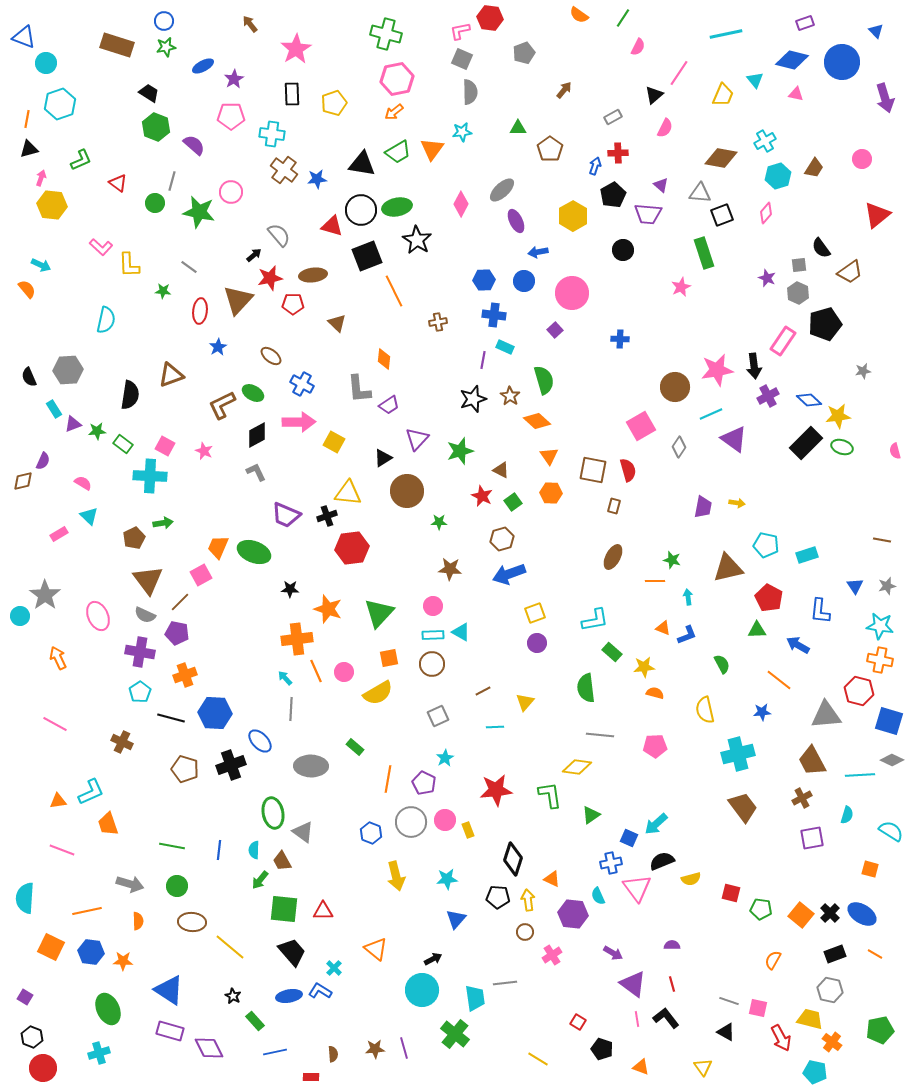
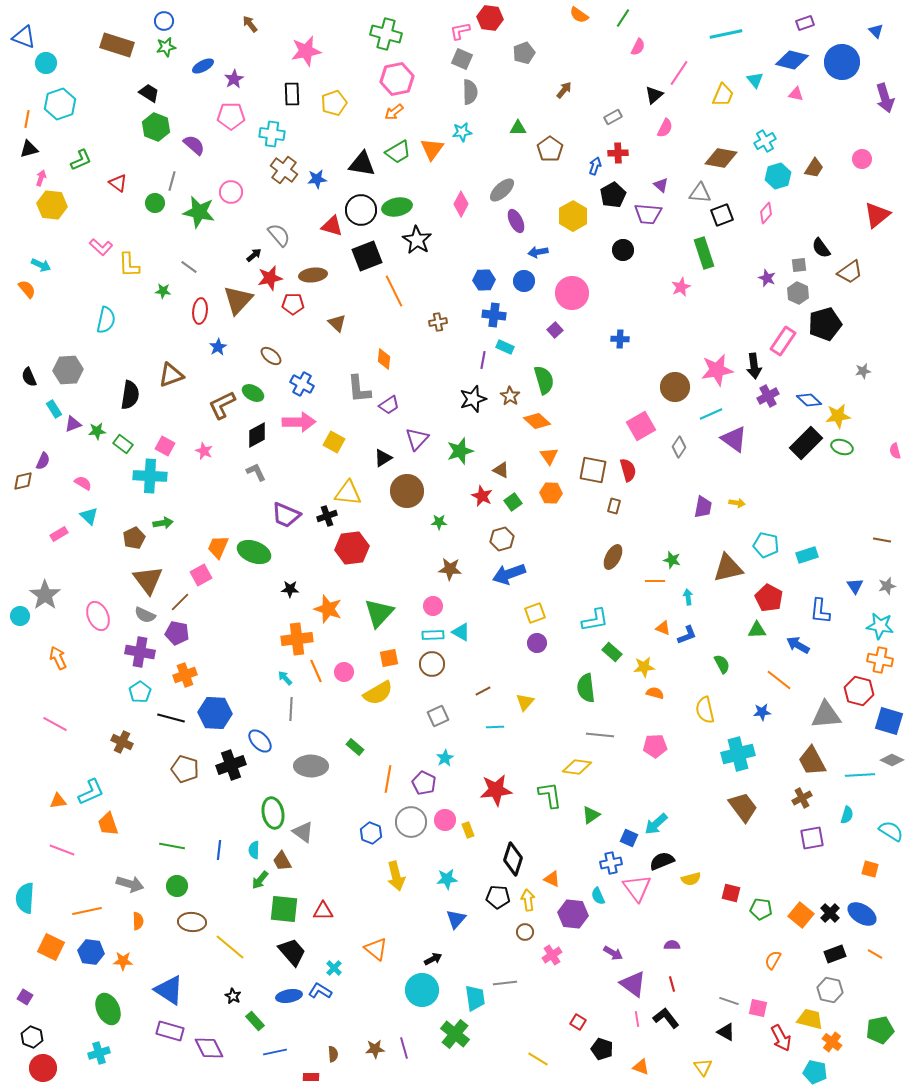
pink star at (296, 49): moved 10 px right, 2 px down; rotated 20 degrees clockwise
